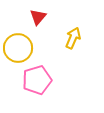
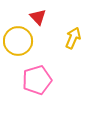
red triangle: rotated 24 degrees counterclockwise
yellow circle: moved 7 px up
